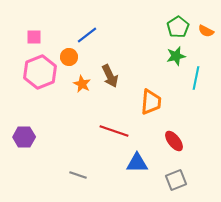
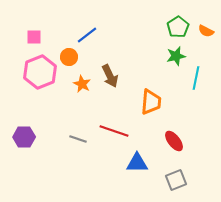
gray line: moved 36 px up
